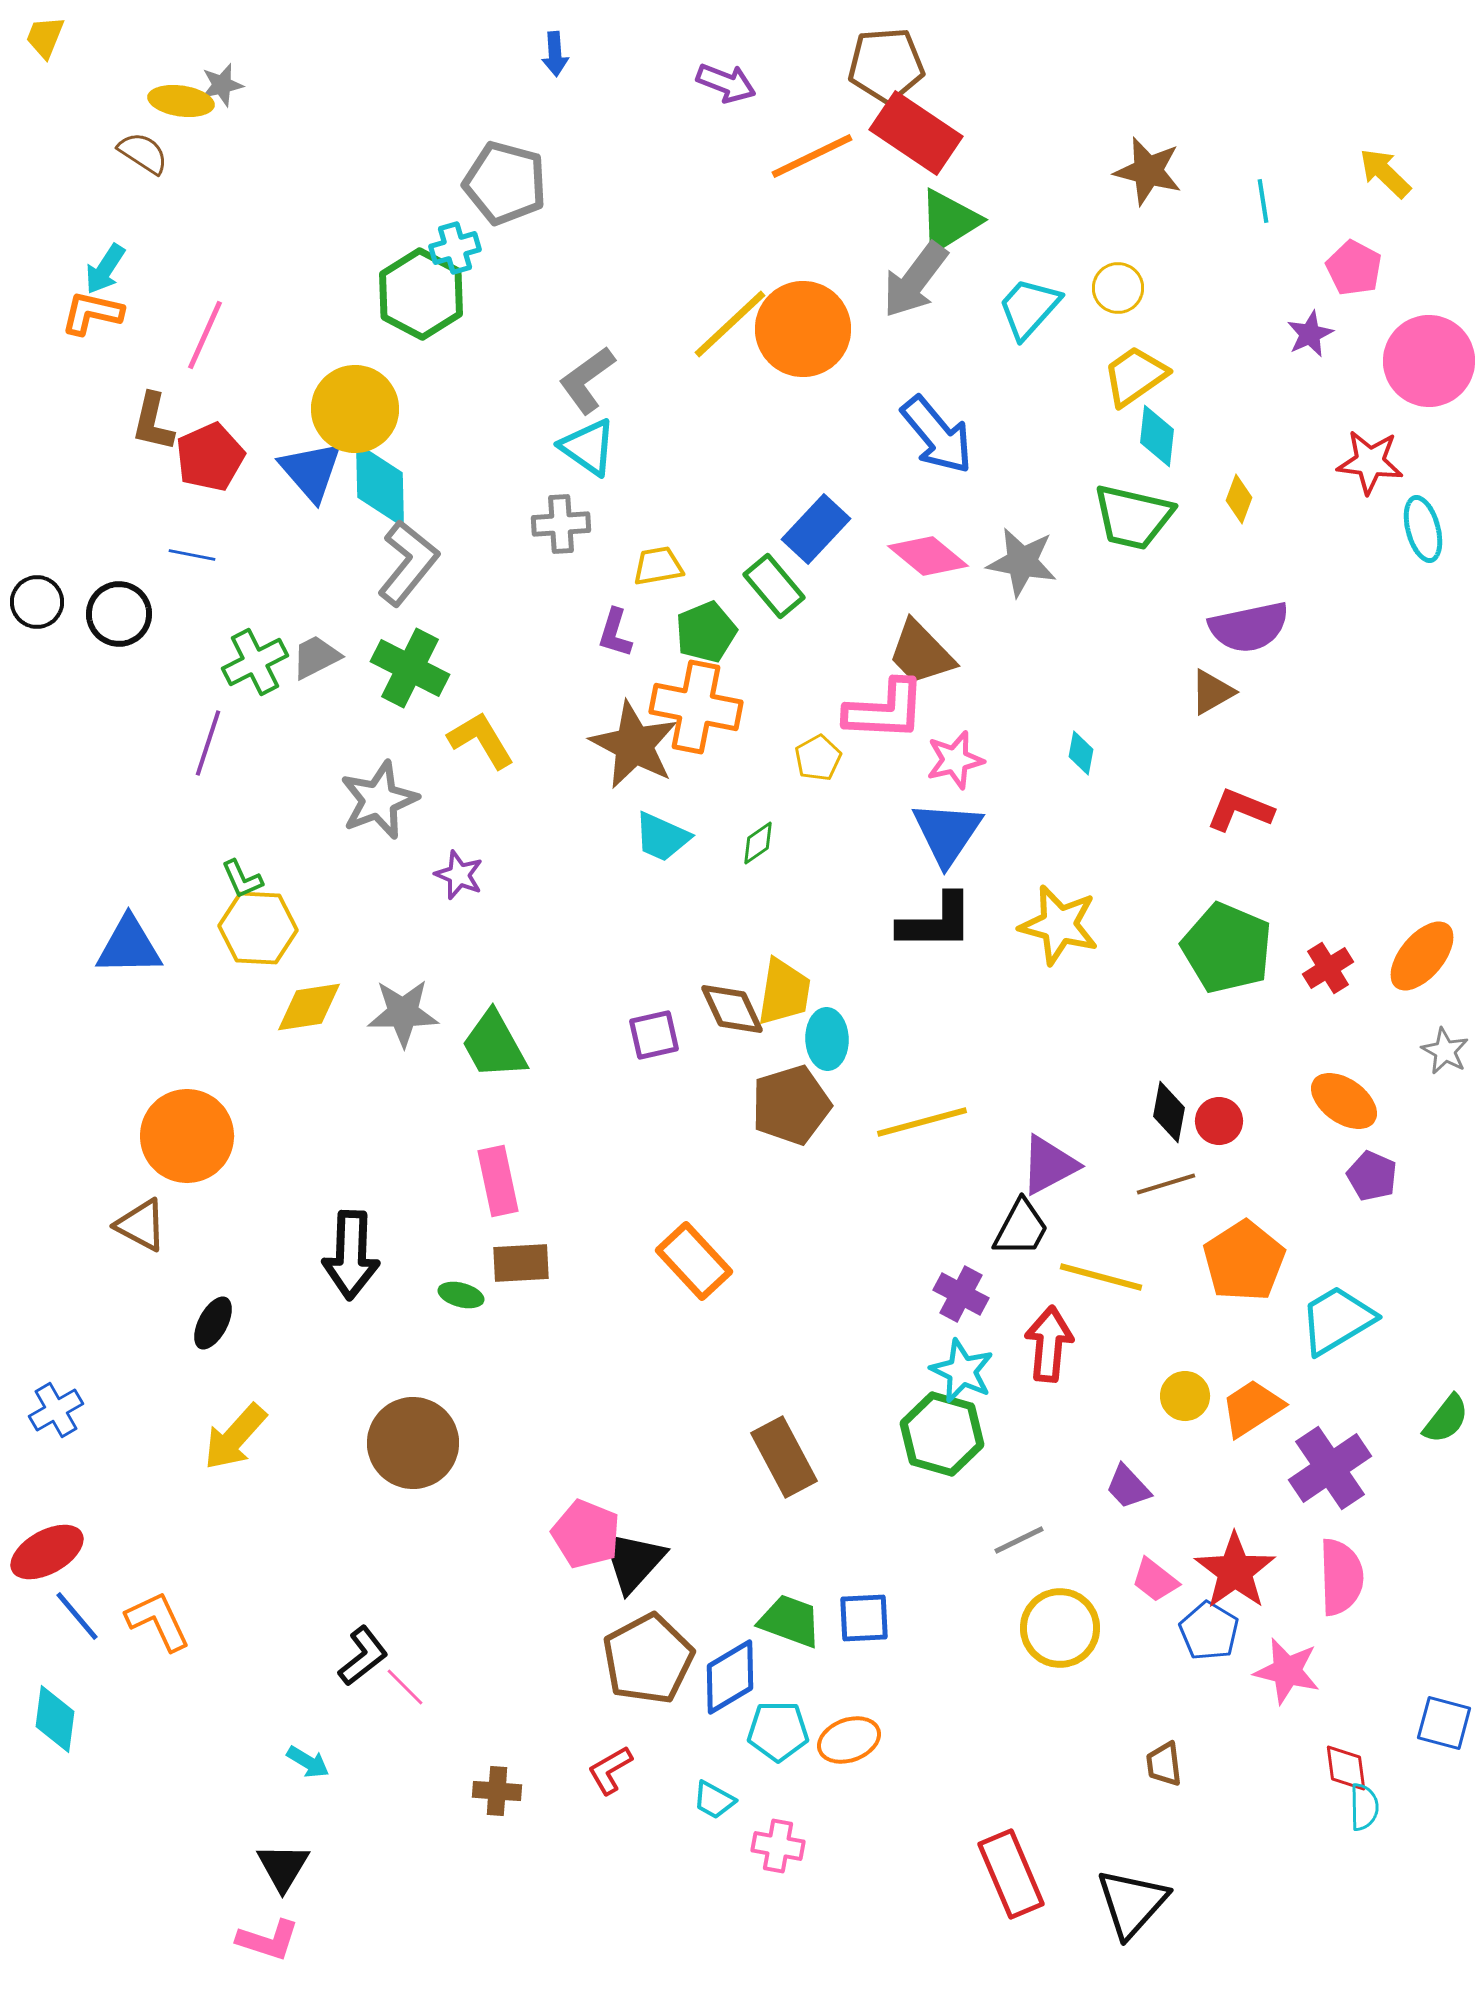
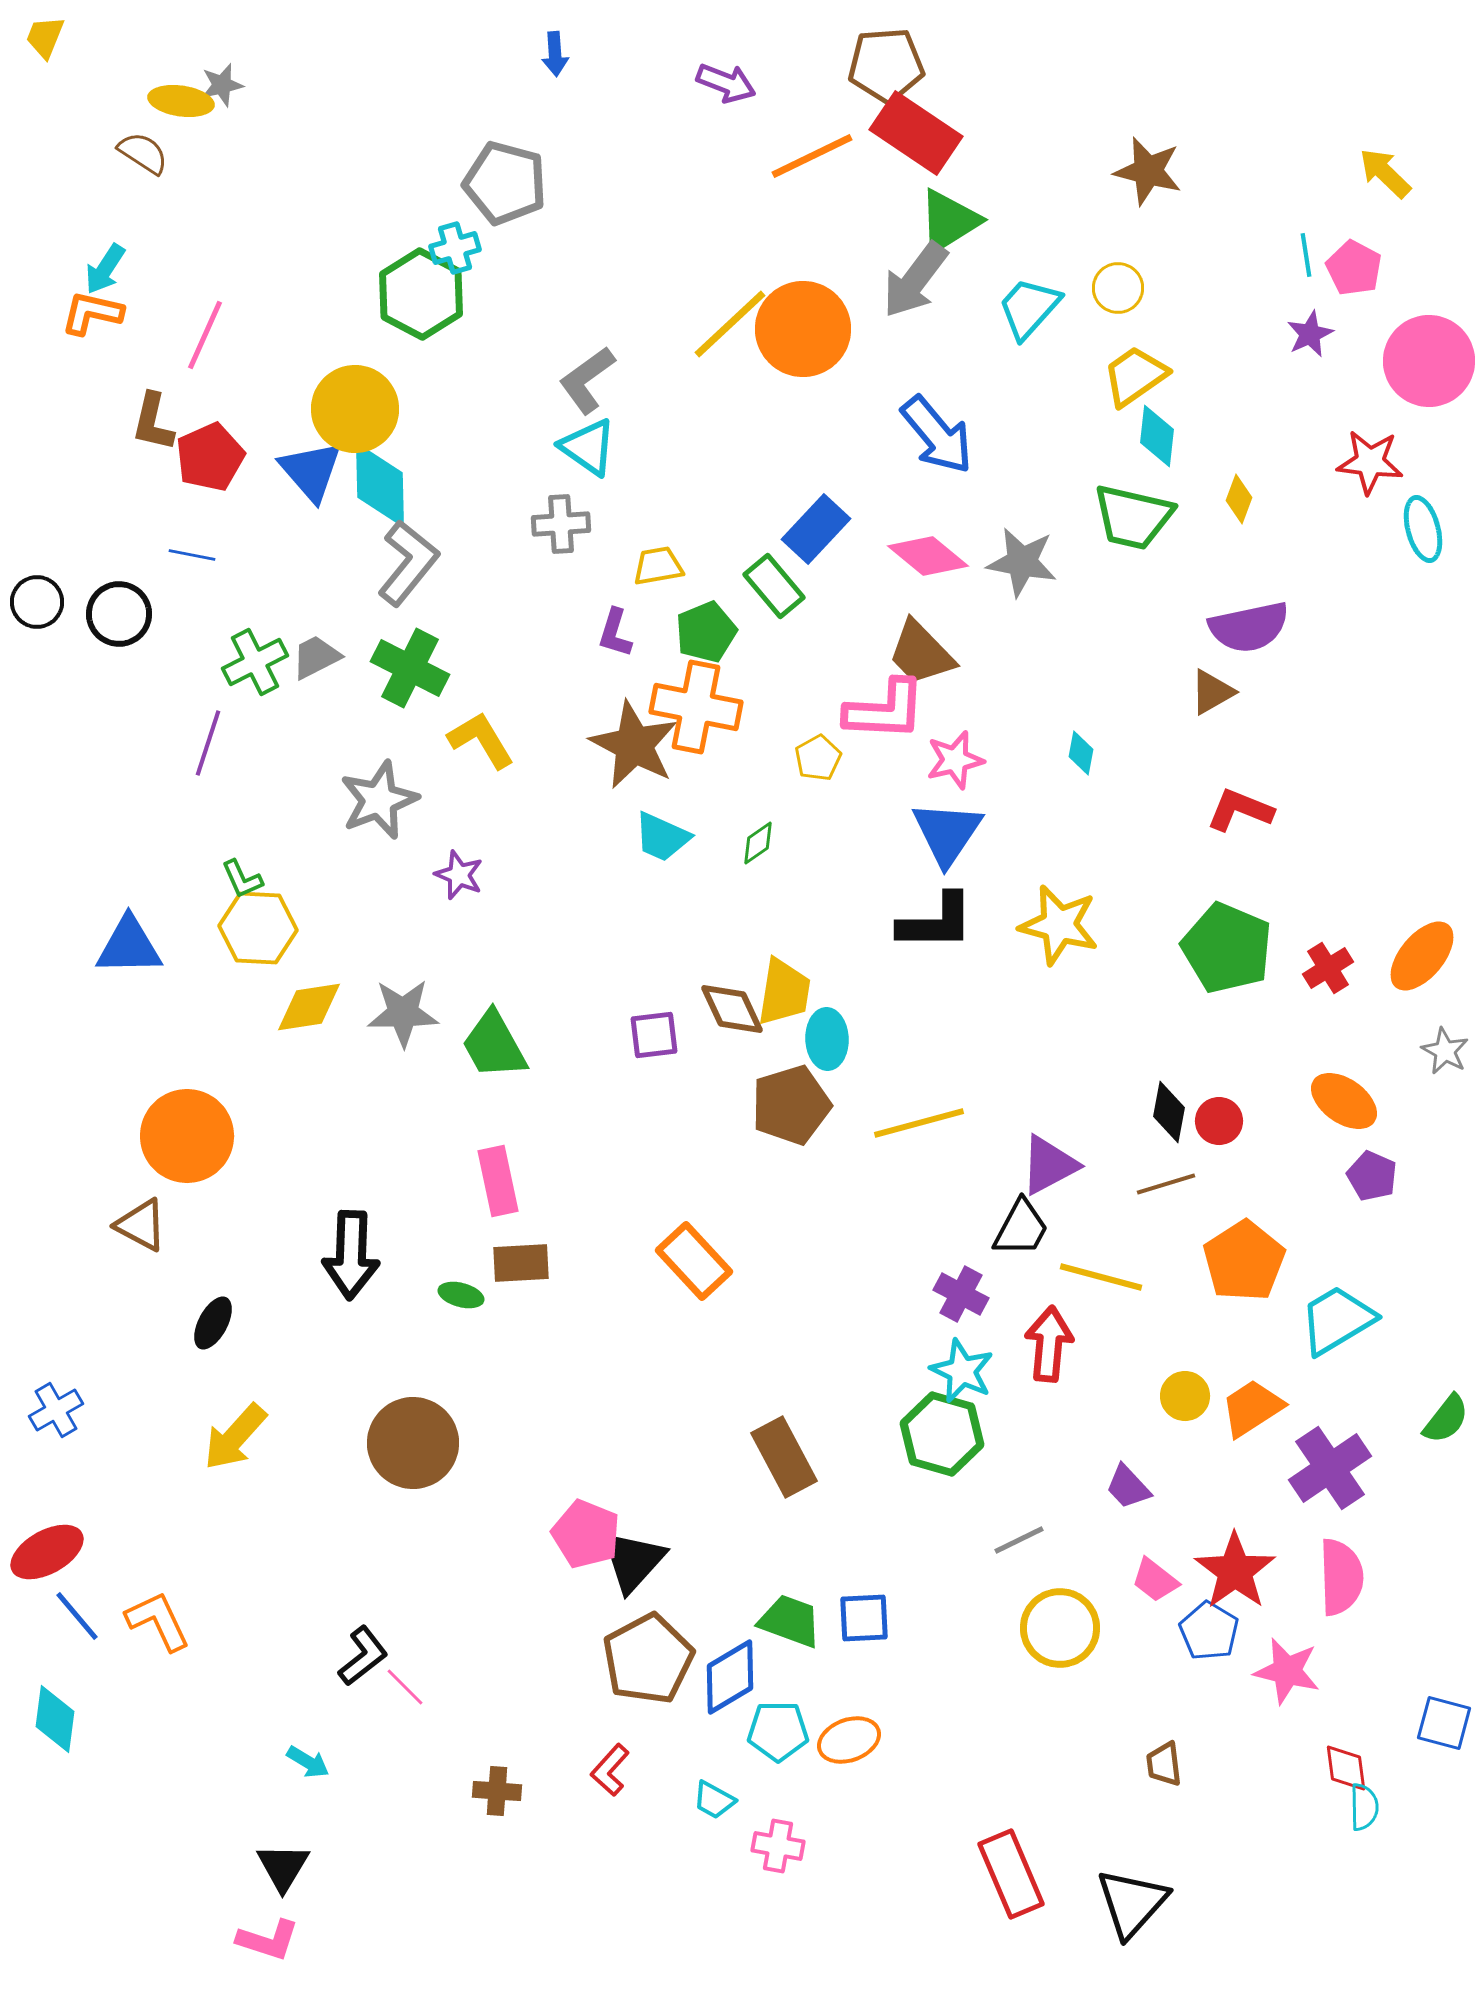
cyan line at (1263, 201): moved 43 px right, 54 px down
purple square at (654, 1035): rotated 6 degrees clockwise
yellow line at (922, 1122): moved 3 px left, 1 px down
red L-shape at (610, 1770): rotated 18 degrees counterclockwise
